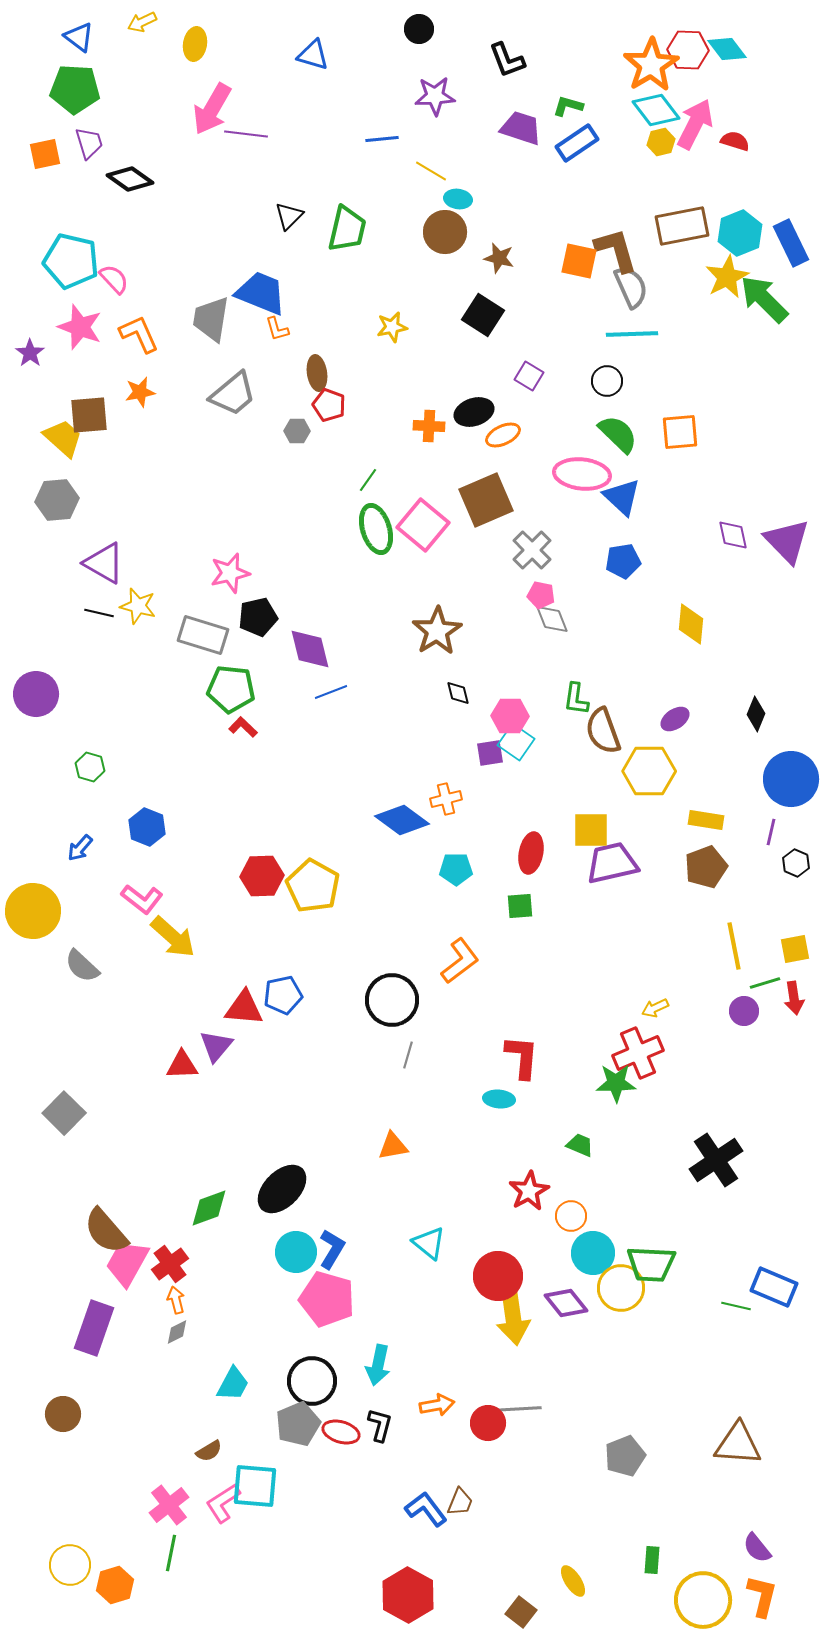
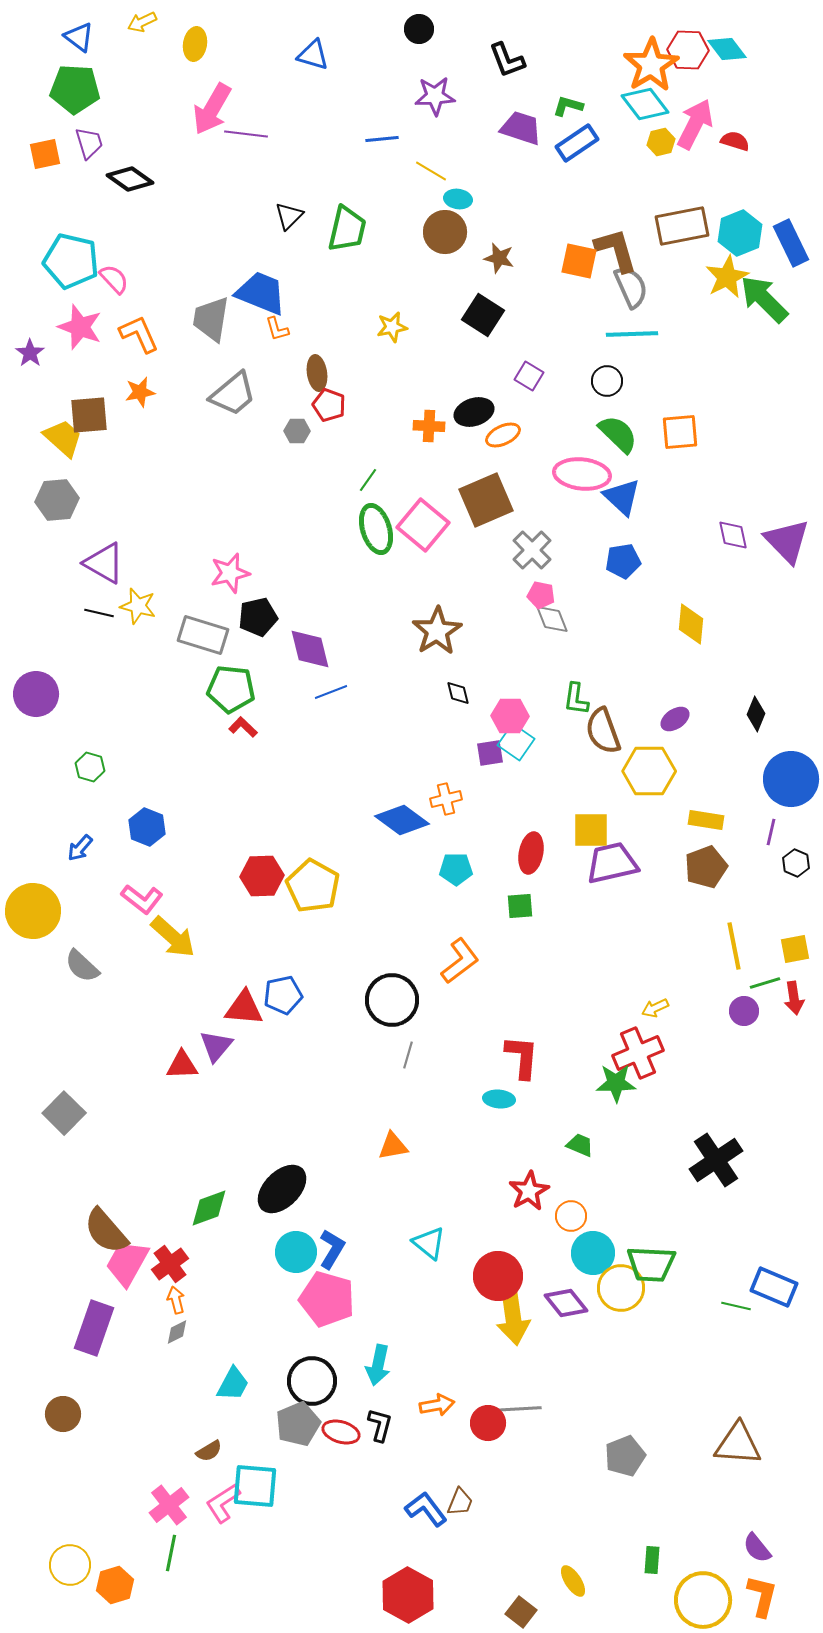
cyan diamond at (656, 110): moved 11 px left, 6 px up
